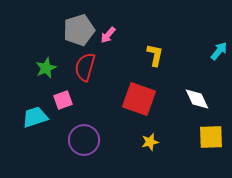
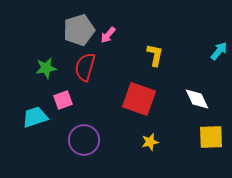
green star: rotated 15 degrees clockwise
